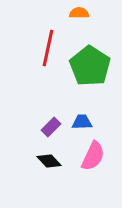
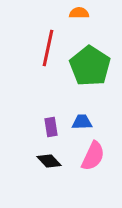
purple rectangle: rotated 54 degrees counterclockwise
